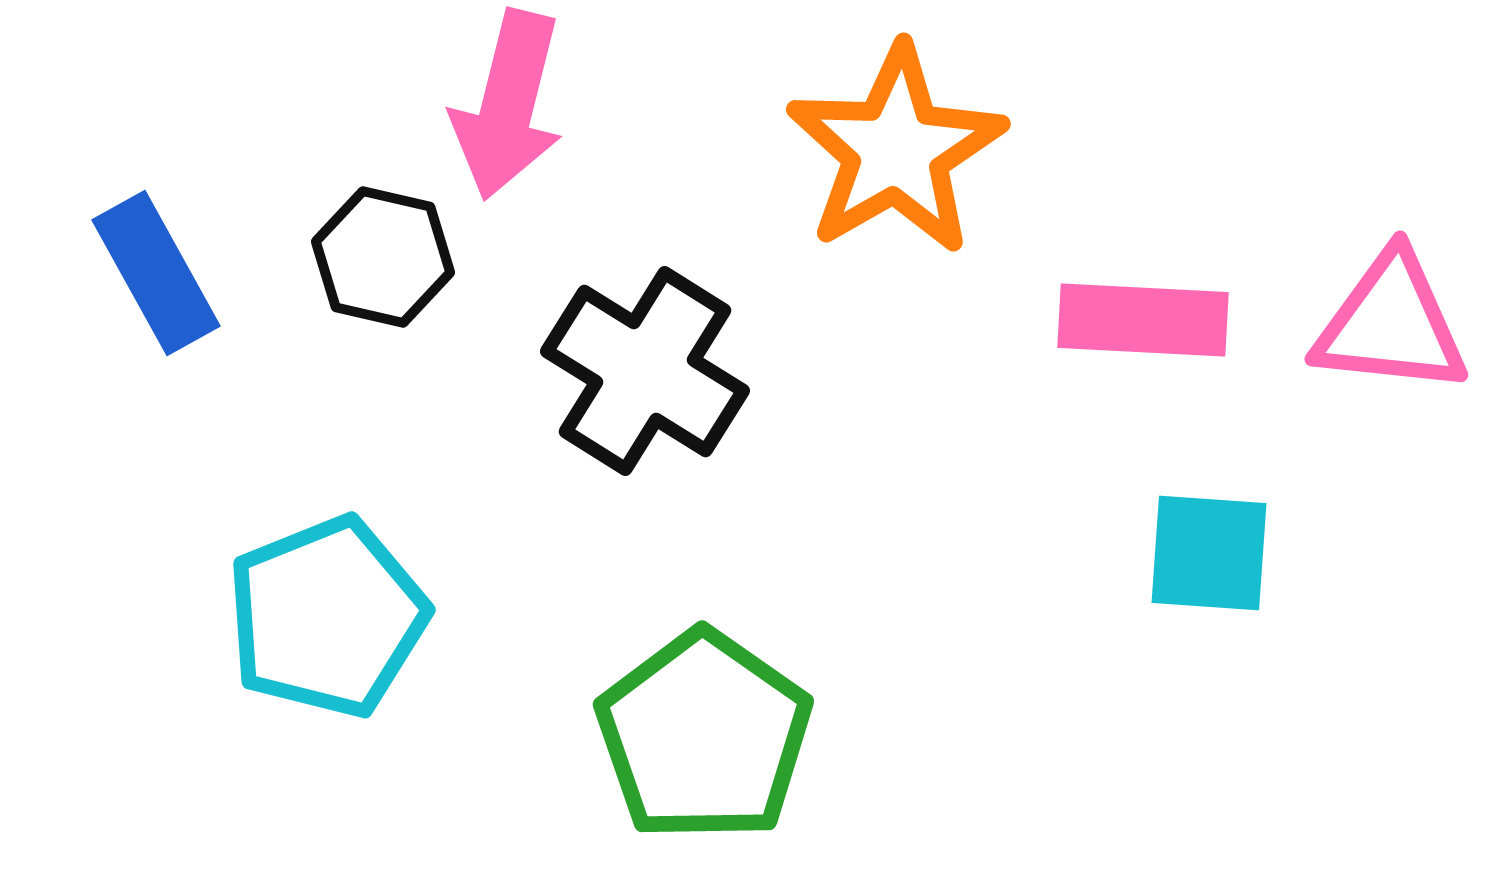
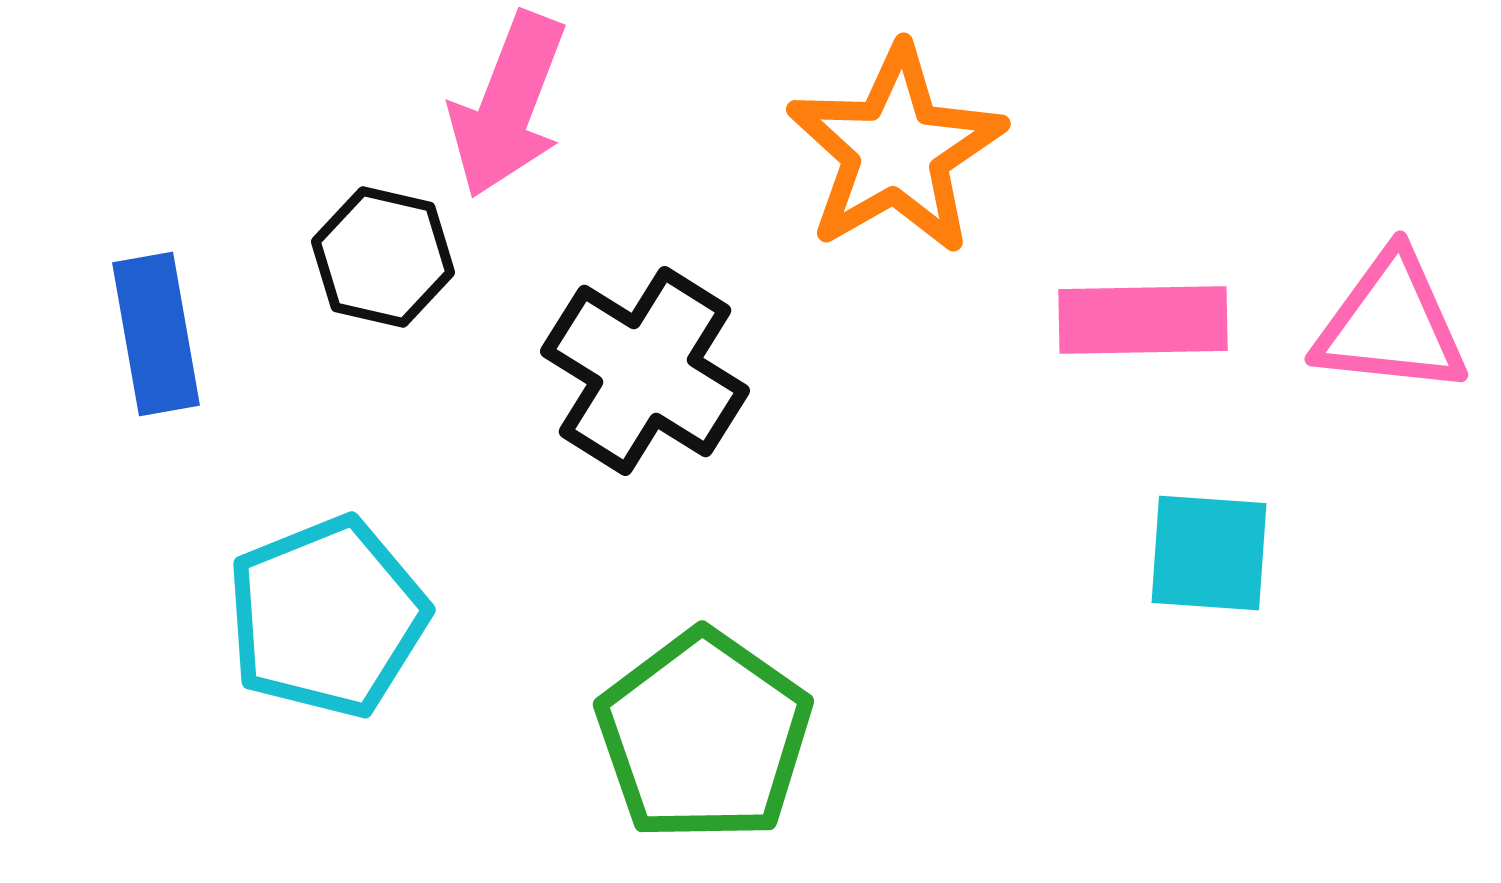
pink arrow: rotated 7 degrees clockwise
blue rectangle: moved 61 px down; rotated 19 degrees clockwise
pink rectangle: rotated 4 degrees counterclockwise
